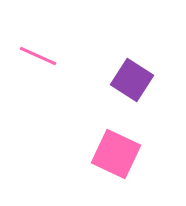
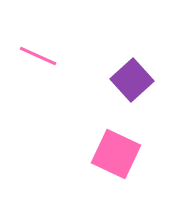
purple square: rotated 15 degrees clockwise
